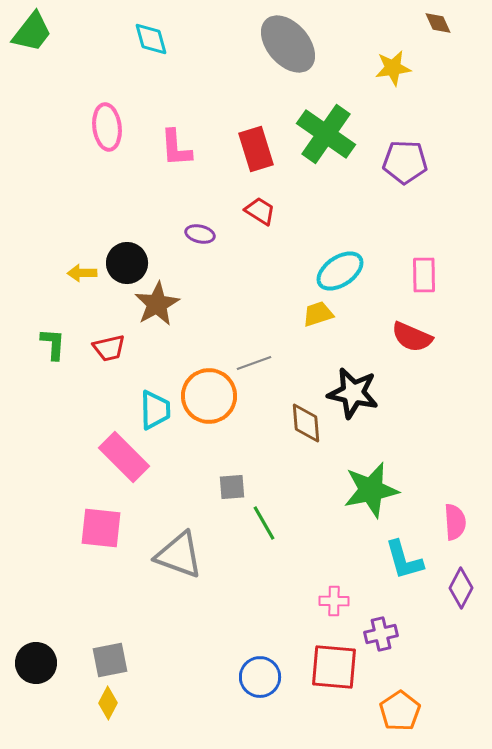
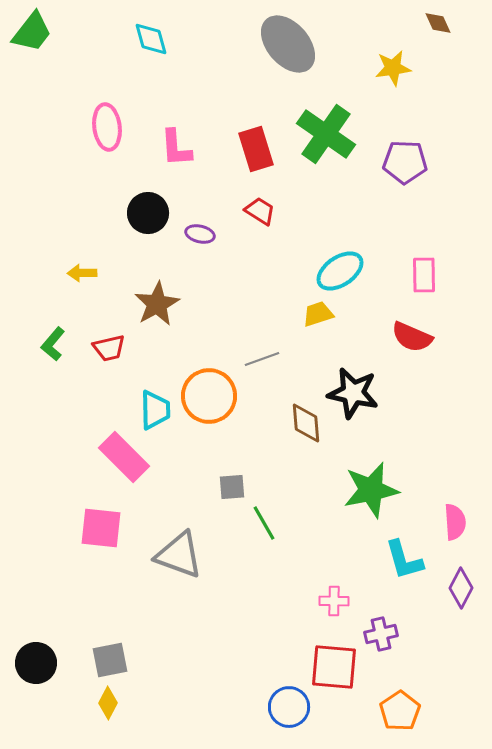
black circle at (127, 263): moved 21 px right, 50 px up
green L-shape at (53, 344): rotated 144 degrees counterclockwise
gray line at (254, 363): moved 8 px right, 4 px up
blue circle at (260, 677): moved 29 px right, 30 px down
